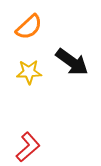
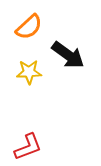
black arrow: moved 4 px left, 7 px up
red L-shape: rotated 20 degrees clockwise
